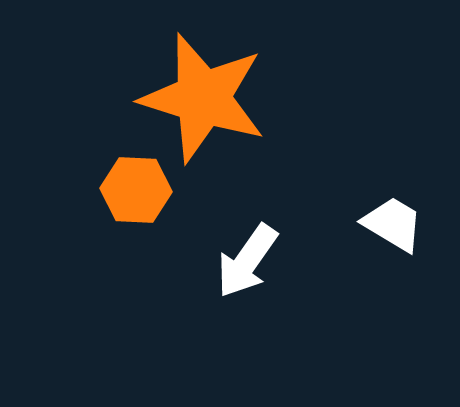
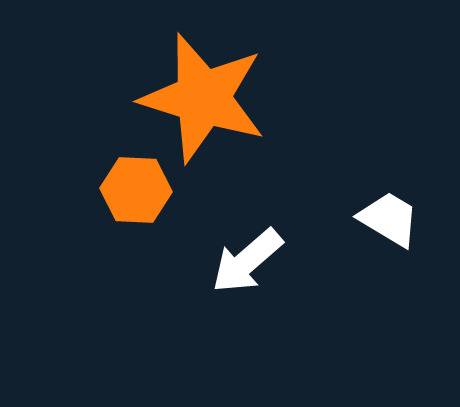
white trapezoid: moved 4 px left, 5 px up
white arrow: rotated 14 degrees clockwise
